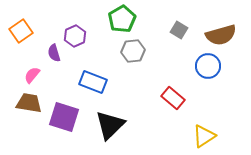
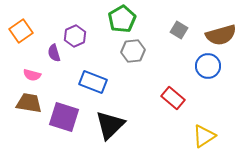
pink semicircle: rotated 114 degrees counterclockwise
